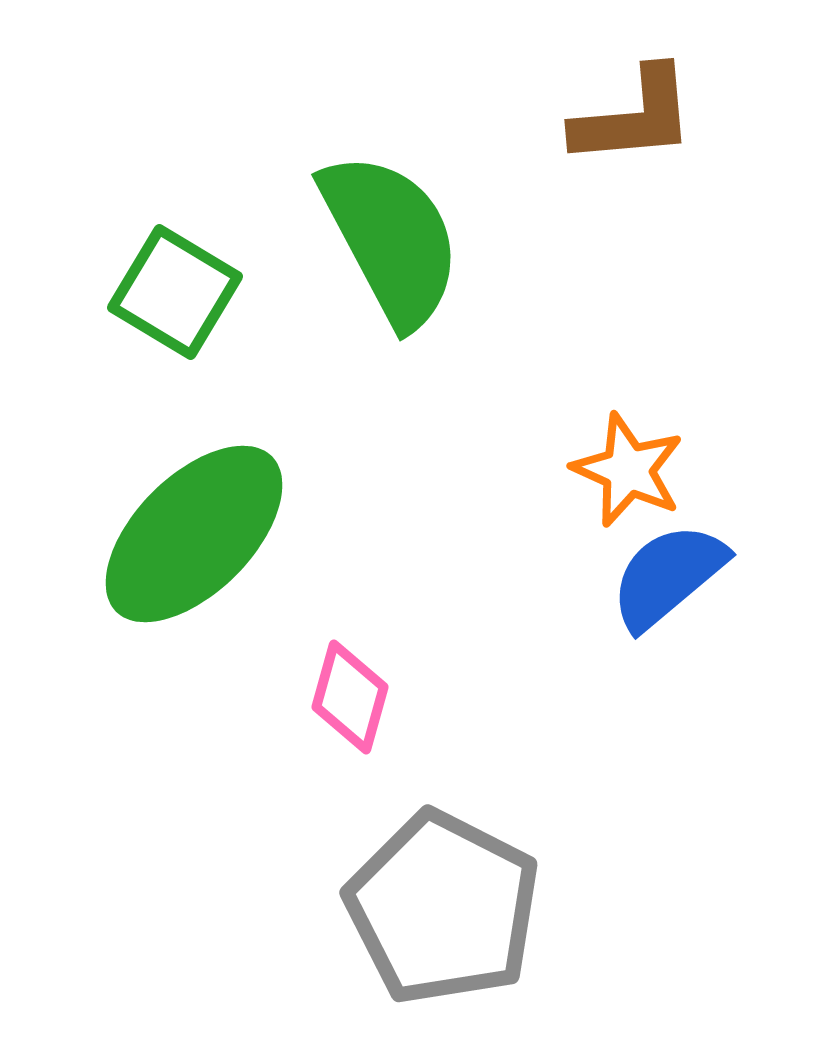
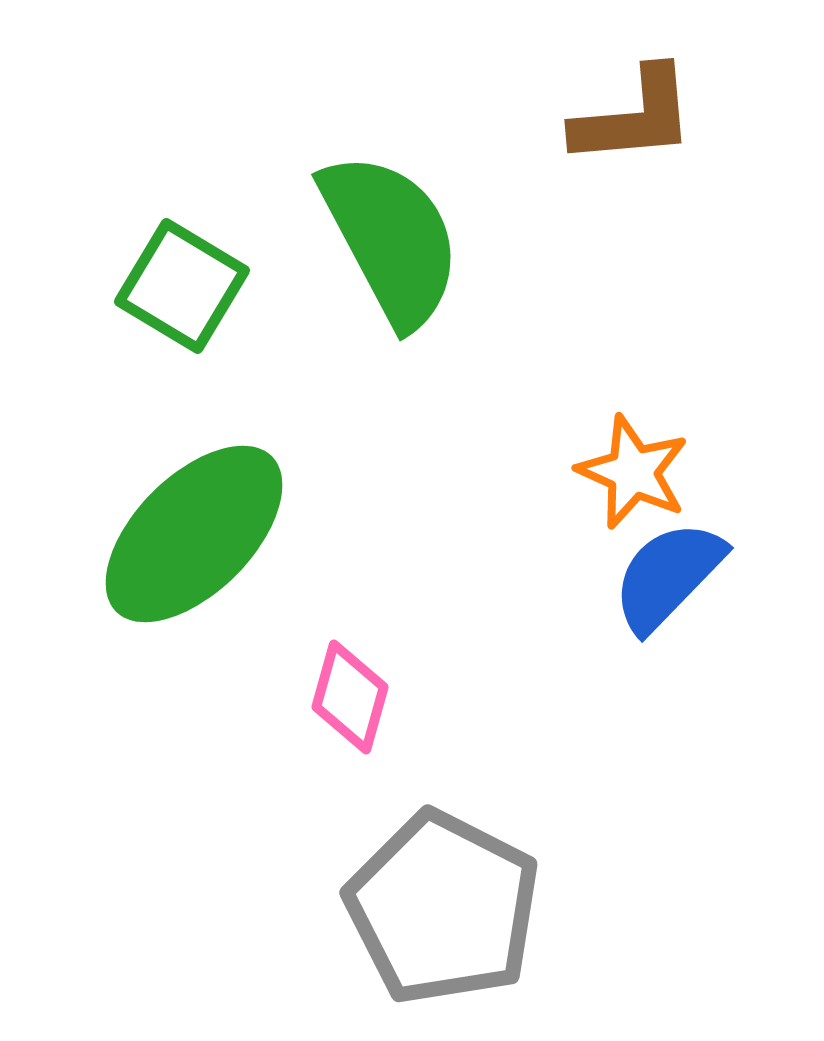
green square: moved 7 px right, 6 px up
orange star: moved 5 px right, 2 px down
blue semicircle: rotated 6 degrees counterclockwise
